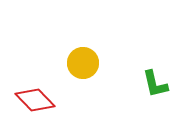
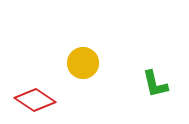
red diamond: rotated 12 degrees counterclockwise
